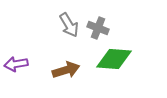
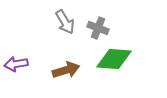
gray arrow: moved 4 px left, 3 px up
